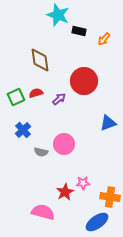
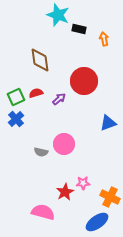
black rectangle: moved 2 px up
orange arrow: rotated 128 degrees clockwise
blue cross: moved 7 px left, 11 px up
orange cross: rotated 18 degrees clockwise
